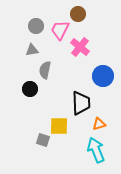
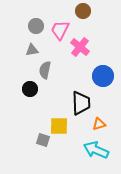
brown circle: moved 5 px right, 3 px up
cyan arrow: rotated 45 degrees counterclockwise
